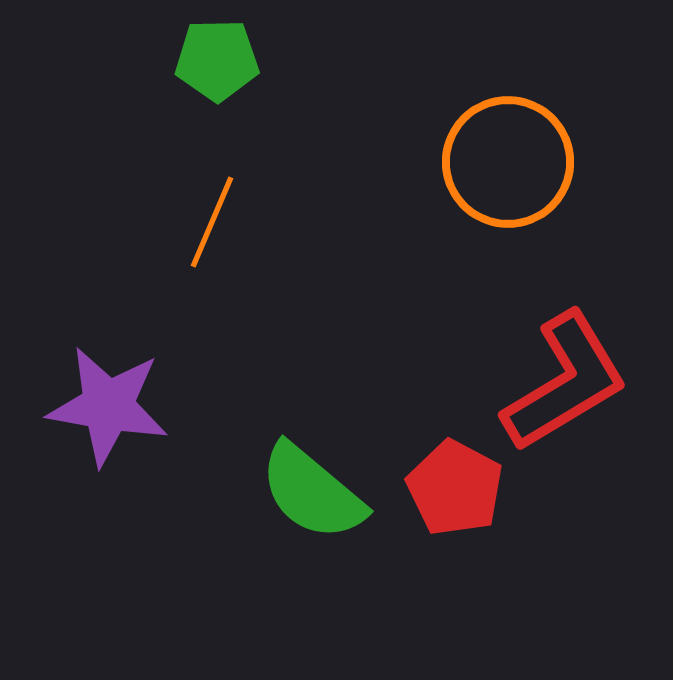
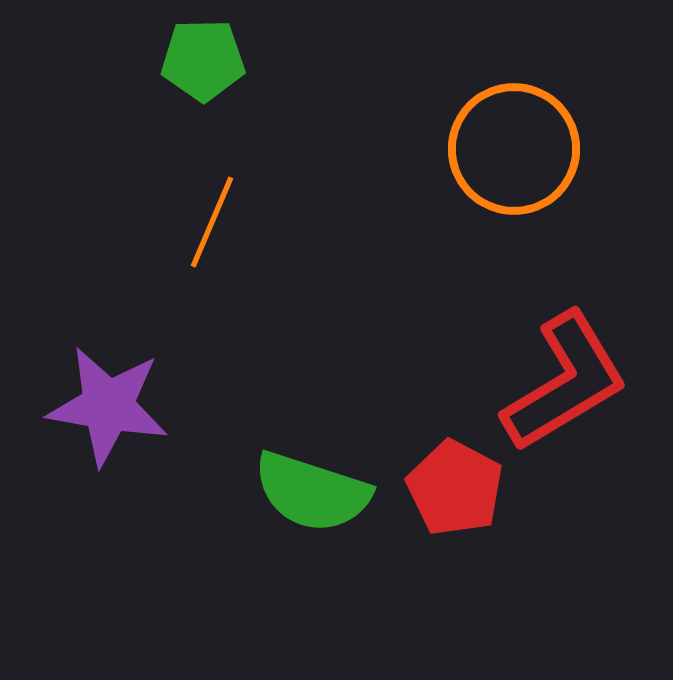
green pentagon: moved 14 px left
orange circle: moved 6 px right, 13 px up
green semicircle: rotated 22 degrees counterclockwise
